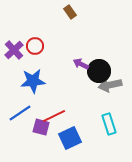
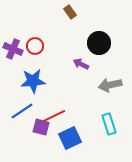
purple cross: moved 1 px left, 1 px up; rotated 24 degrees counterclockwise
black circle: moved 28 px up
blue line: moved 2 px right, 2 px up
